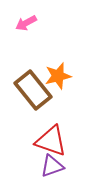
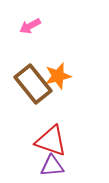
pink arrow: moved 4 px right, 3 px down
brown rectangle: moved 6 px up
purple triangle: rotated 15 degrees clockwise
